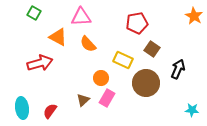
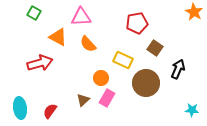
orange star: moved 4 px up
brown square: moved 3 px right, 1 px up
cyan ellipse: moved 2 px left
